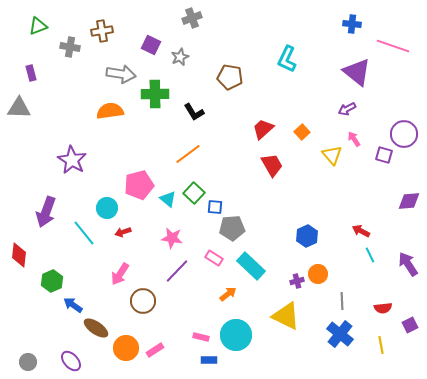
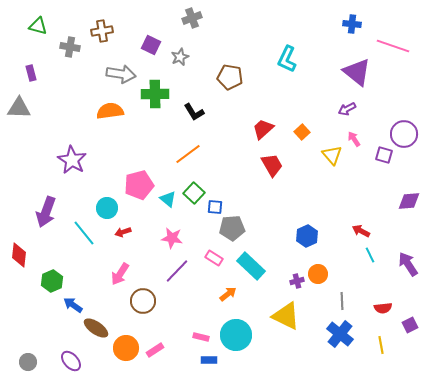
green triangle at (38, 26): rotated 36 degrees clockwise
